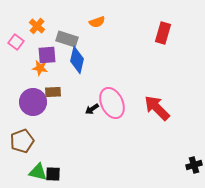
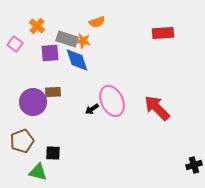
red rectangle: rotated 70 degrees clockwise
pink square: moved 1 px left, 2 px down
purple square: moved 3 px right, 2 px up
blue diamond: rotated 32 degrees counterclockwise
orange star: moved 43 px right, 27 px up
pink ellipse: moved 2 px up
black square: moved 21 px up
